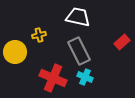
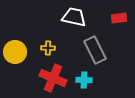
white trapezoid: moved 4 px left
yellow cross: moved 9 px right, 13 px down; rotated 16 degrees clockwise
red rectangle: moved 3 px left, 24 px up; rotated 35 degrees clockwise
gray rectangle: moved 16 px right, 1 px up
cyan cross: moved 1 px left, 3 px down; rotated 21 degrees counterclockwise
